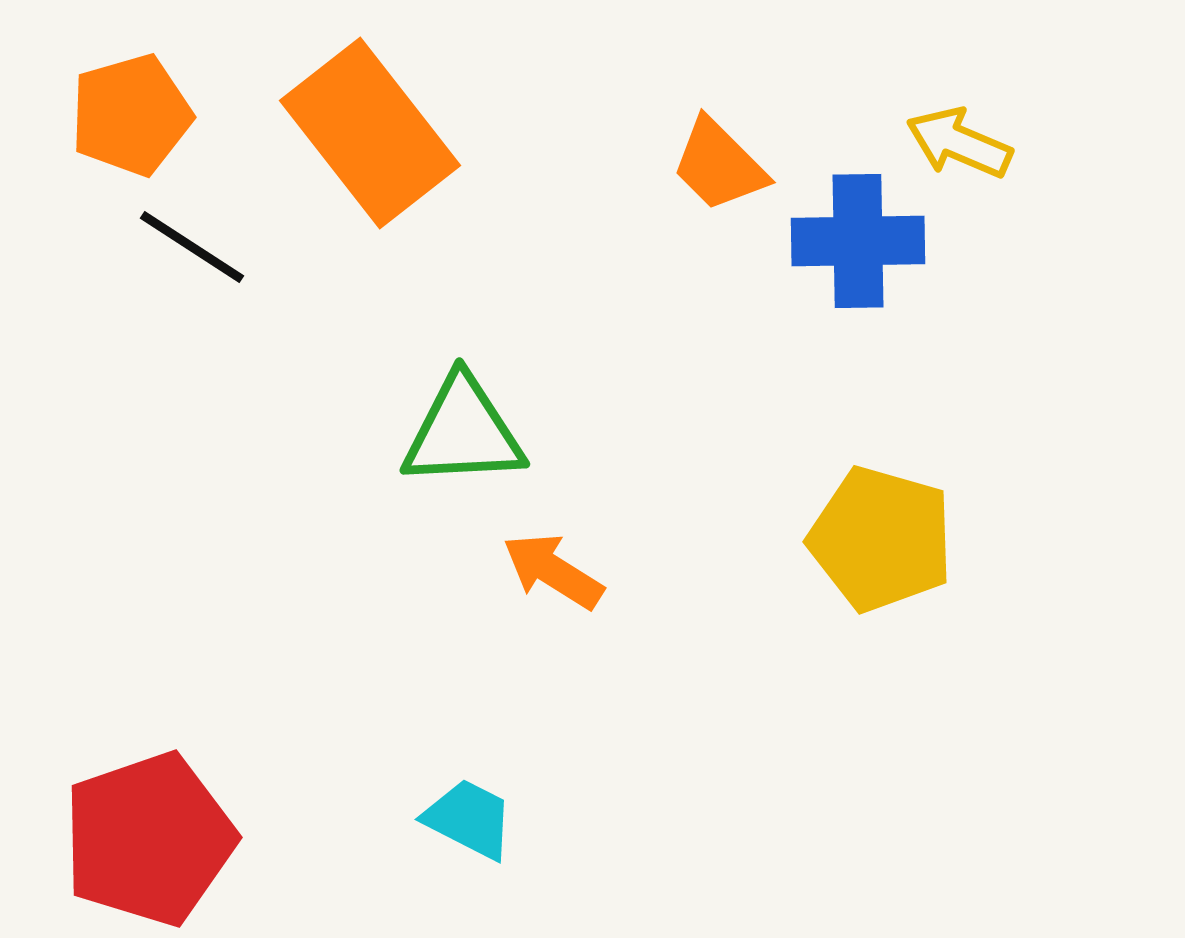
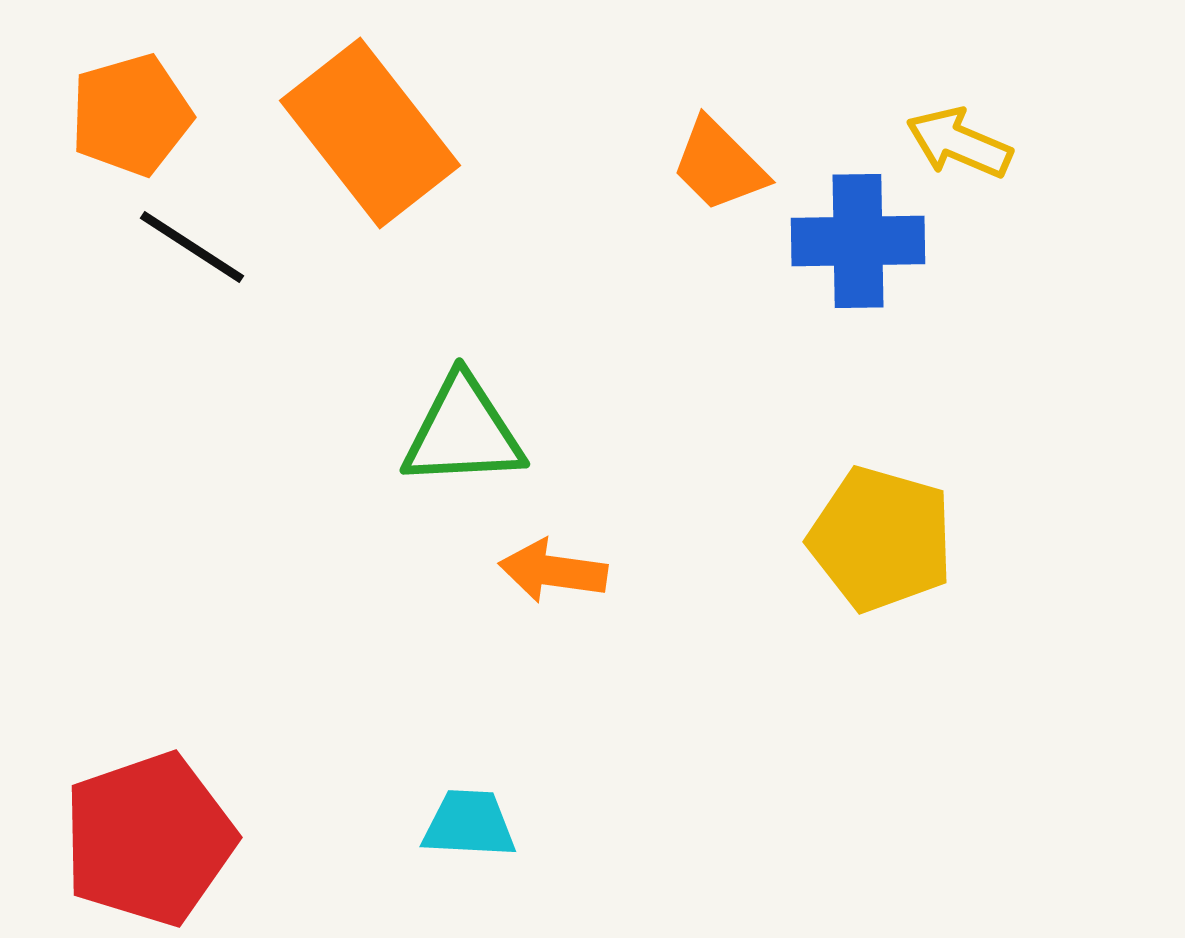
orange arrow: rotated 24 degrees counterclockwise
cyan trapezoid: moved 5 px down; rotated 24 degrees counterclockwise
